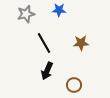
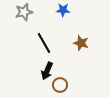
blue star: moved 4 px right
gray star: moved 2 px left, 2 px up
brown star: rotated 21 degrees clockwise
brown circle: moved 14 px left
